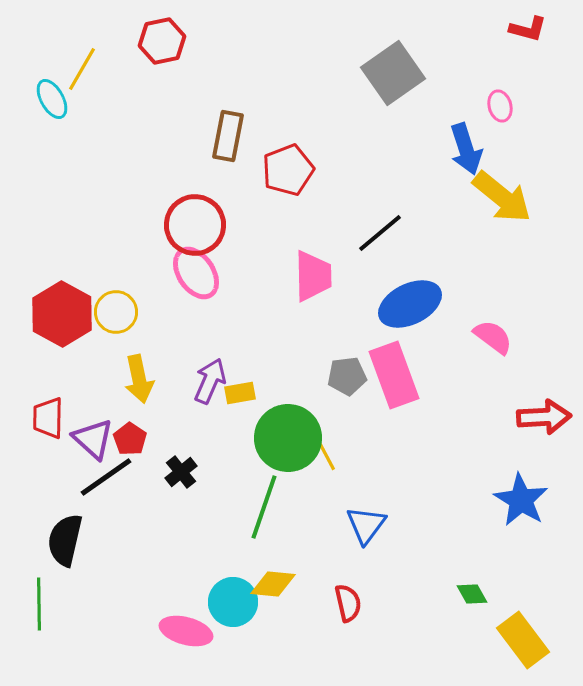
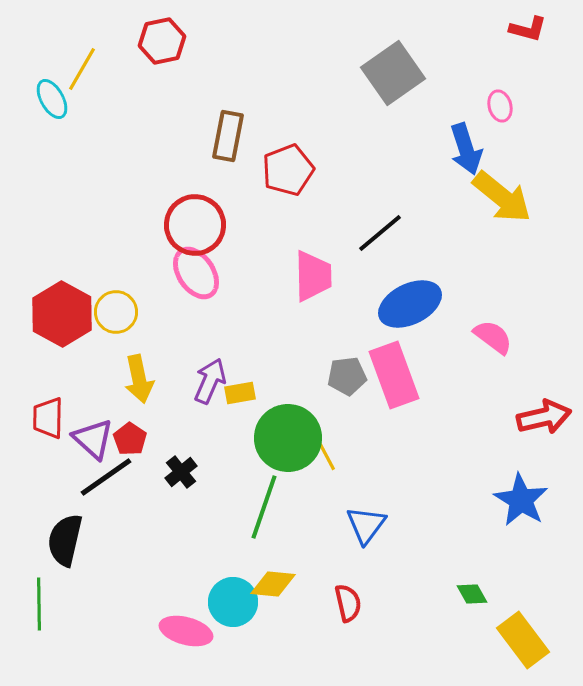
red arrow at (544, 417): rotated 10 degrees counterclockwise
